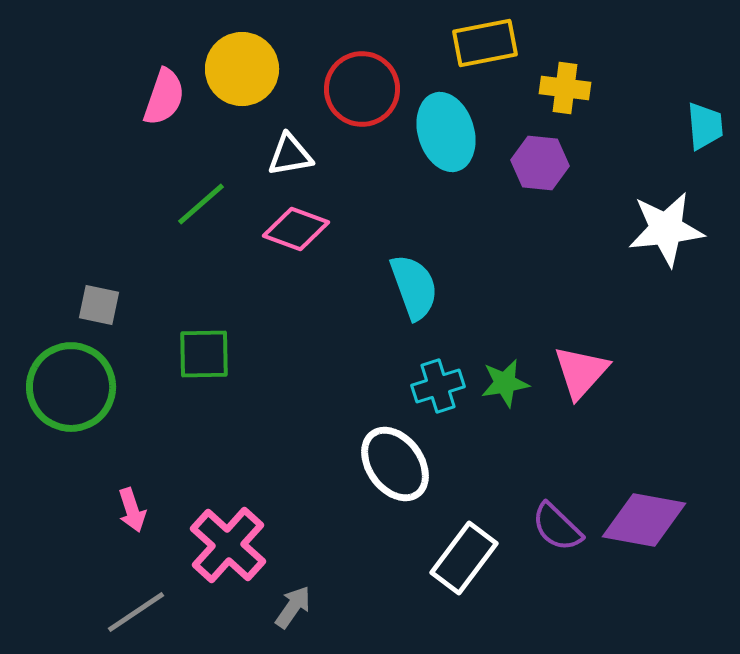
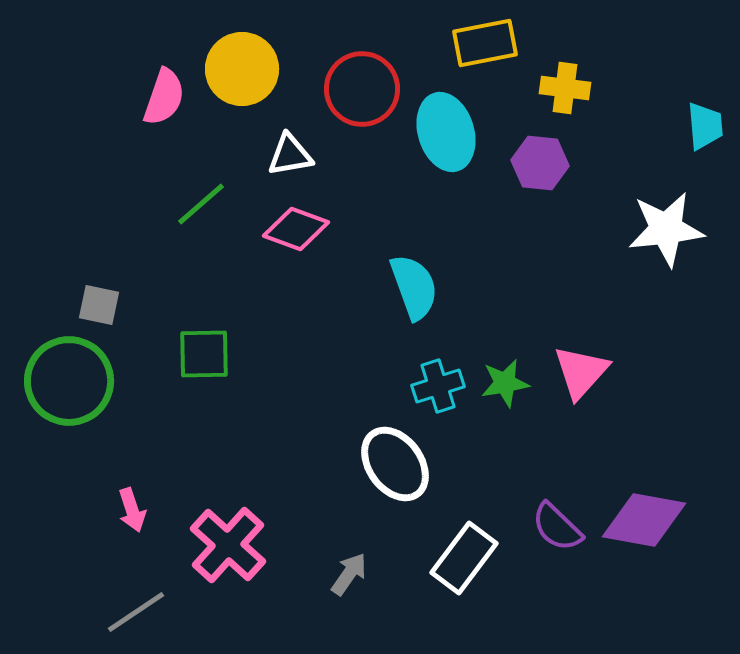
green circle: moved 2 px left, 6 px up
gray arrow: moved 56 px right, 33 px up
